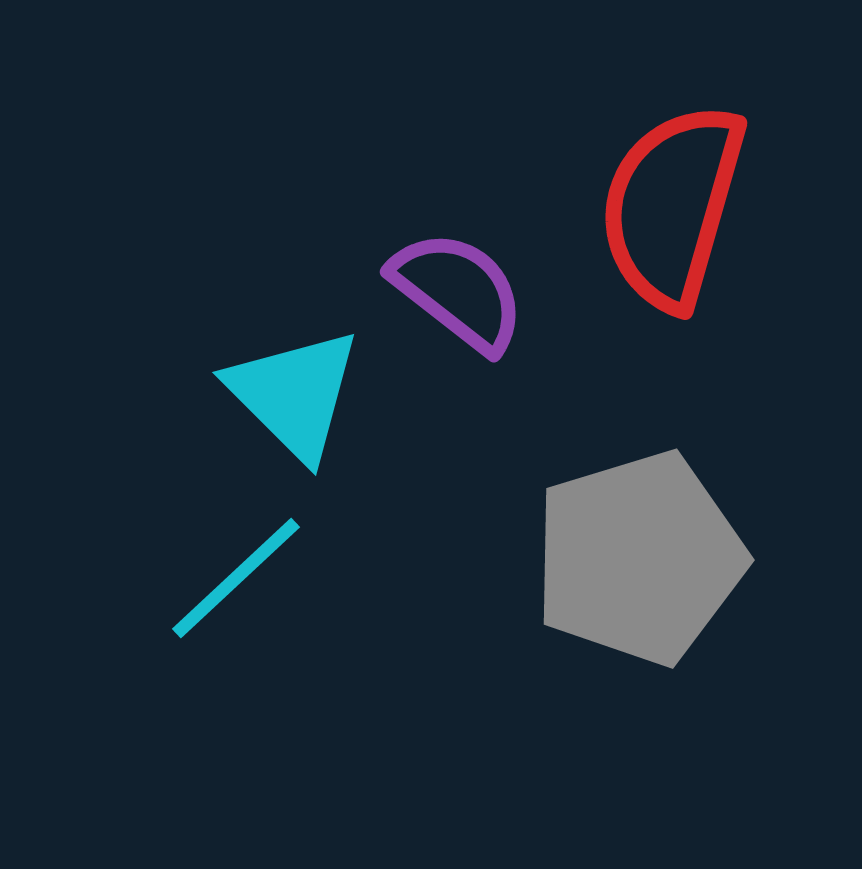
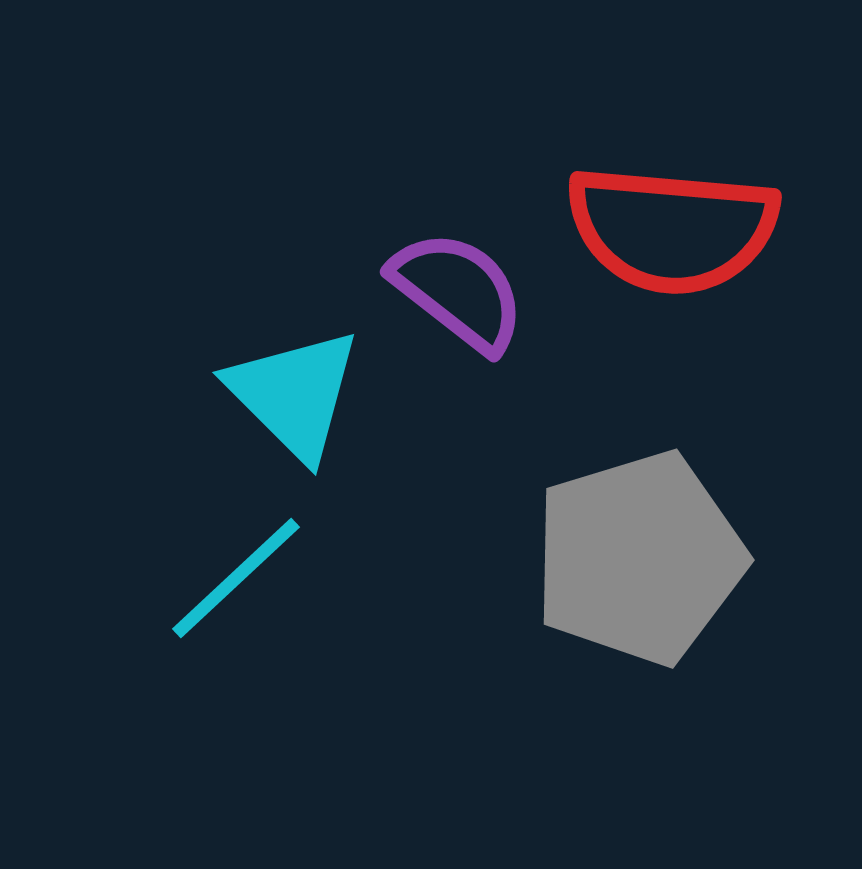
red semicircle: moved 23 px down; rotated 101 degrees counterclockwise
